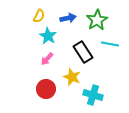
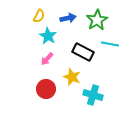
black rectangle: rotated 30 degrees counterclockwise
